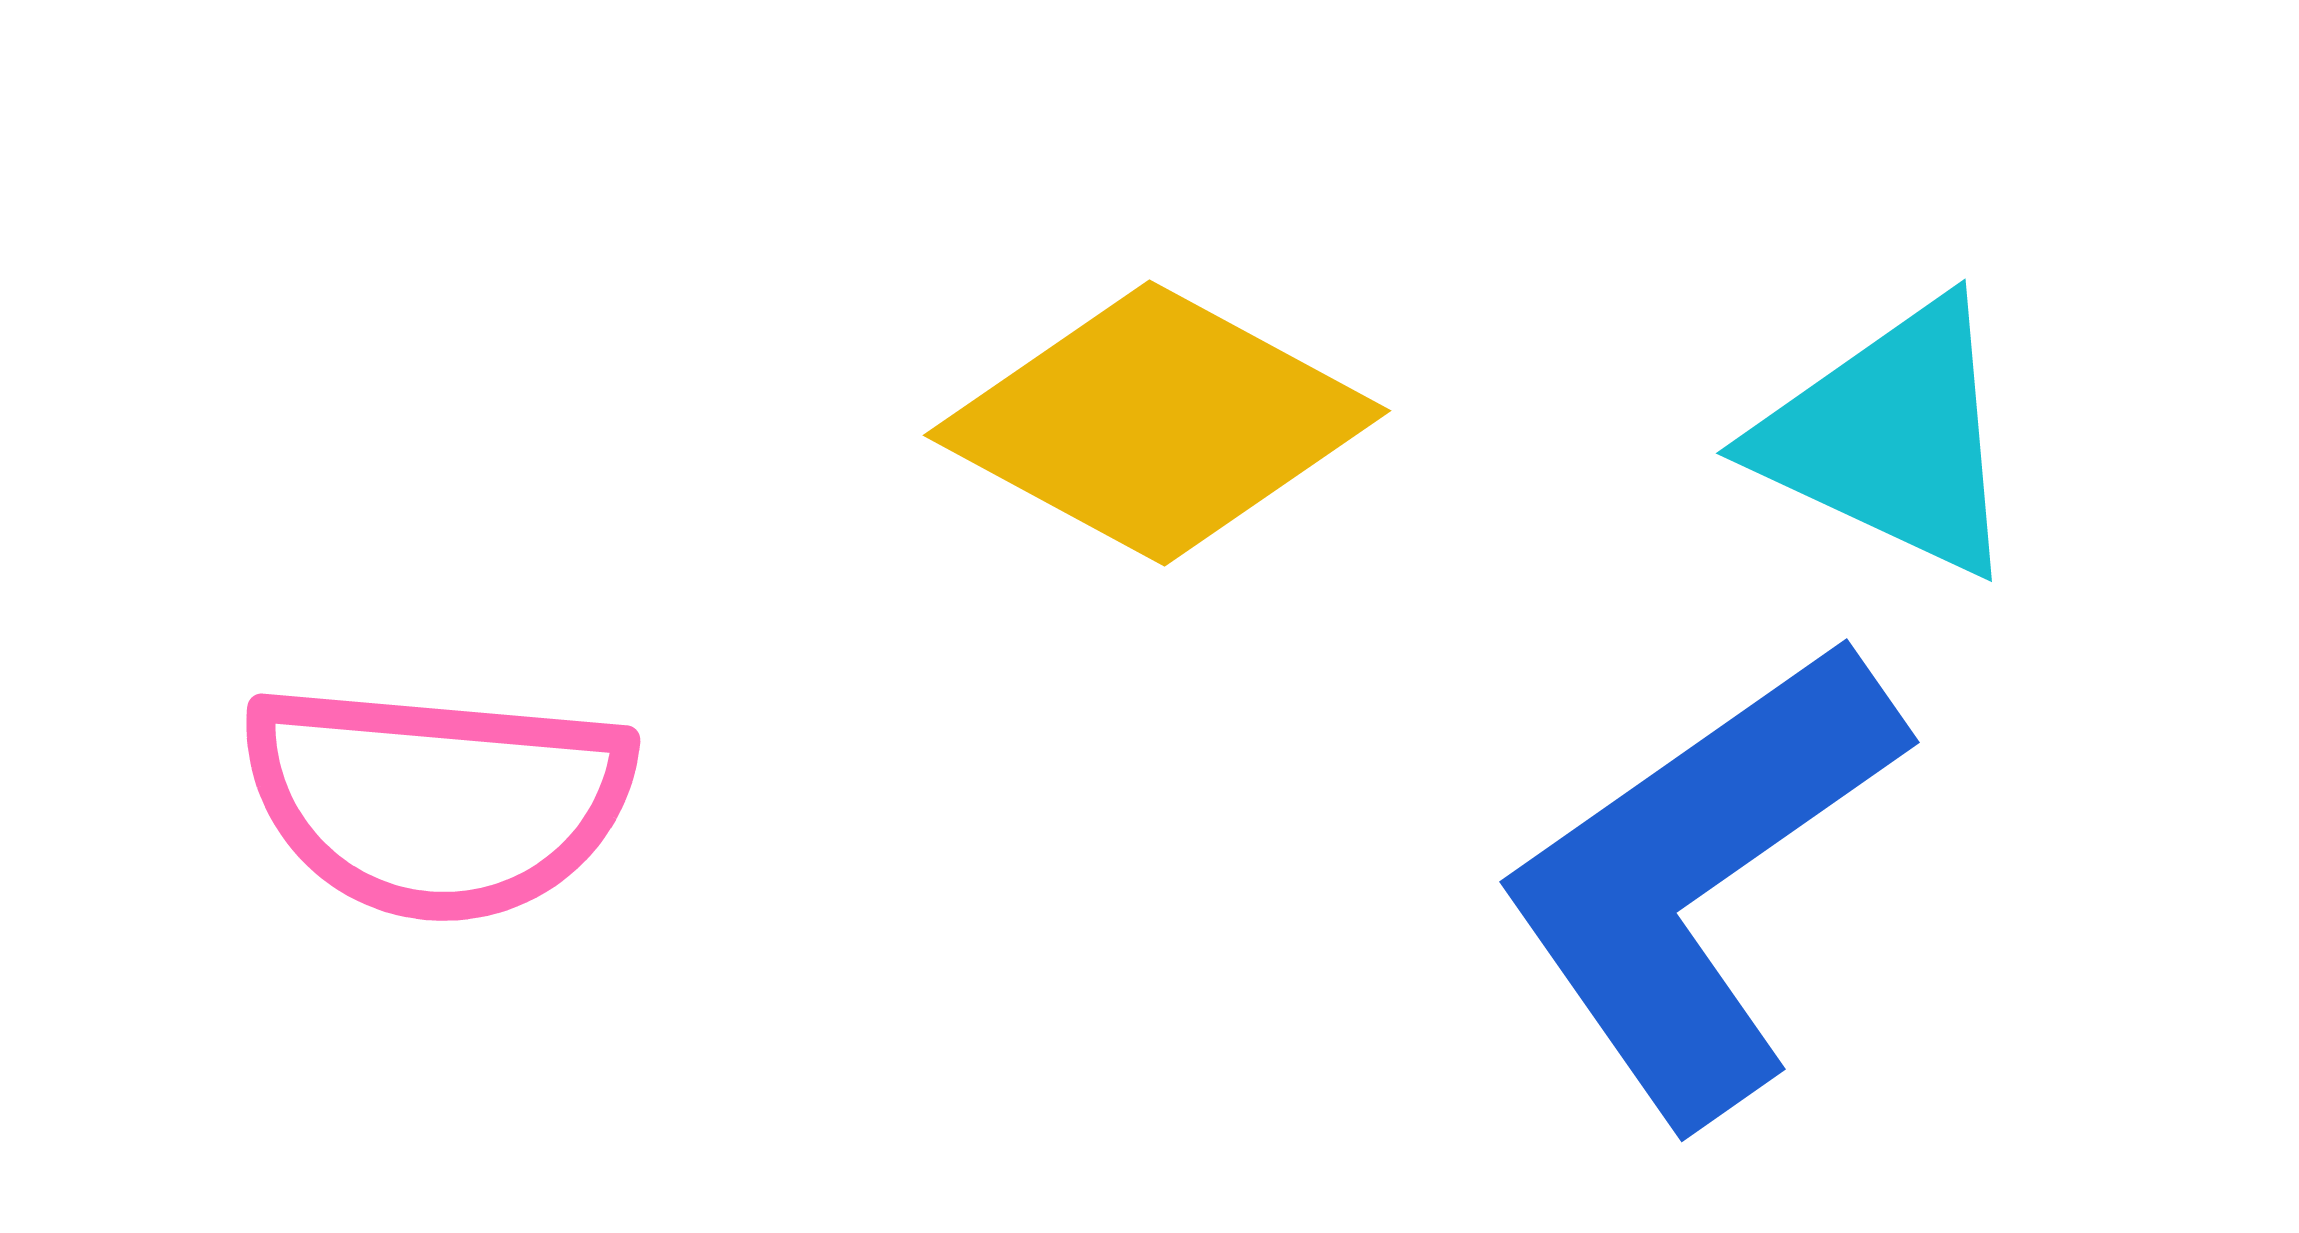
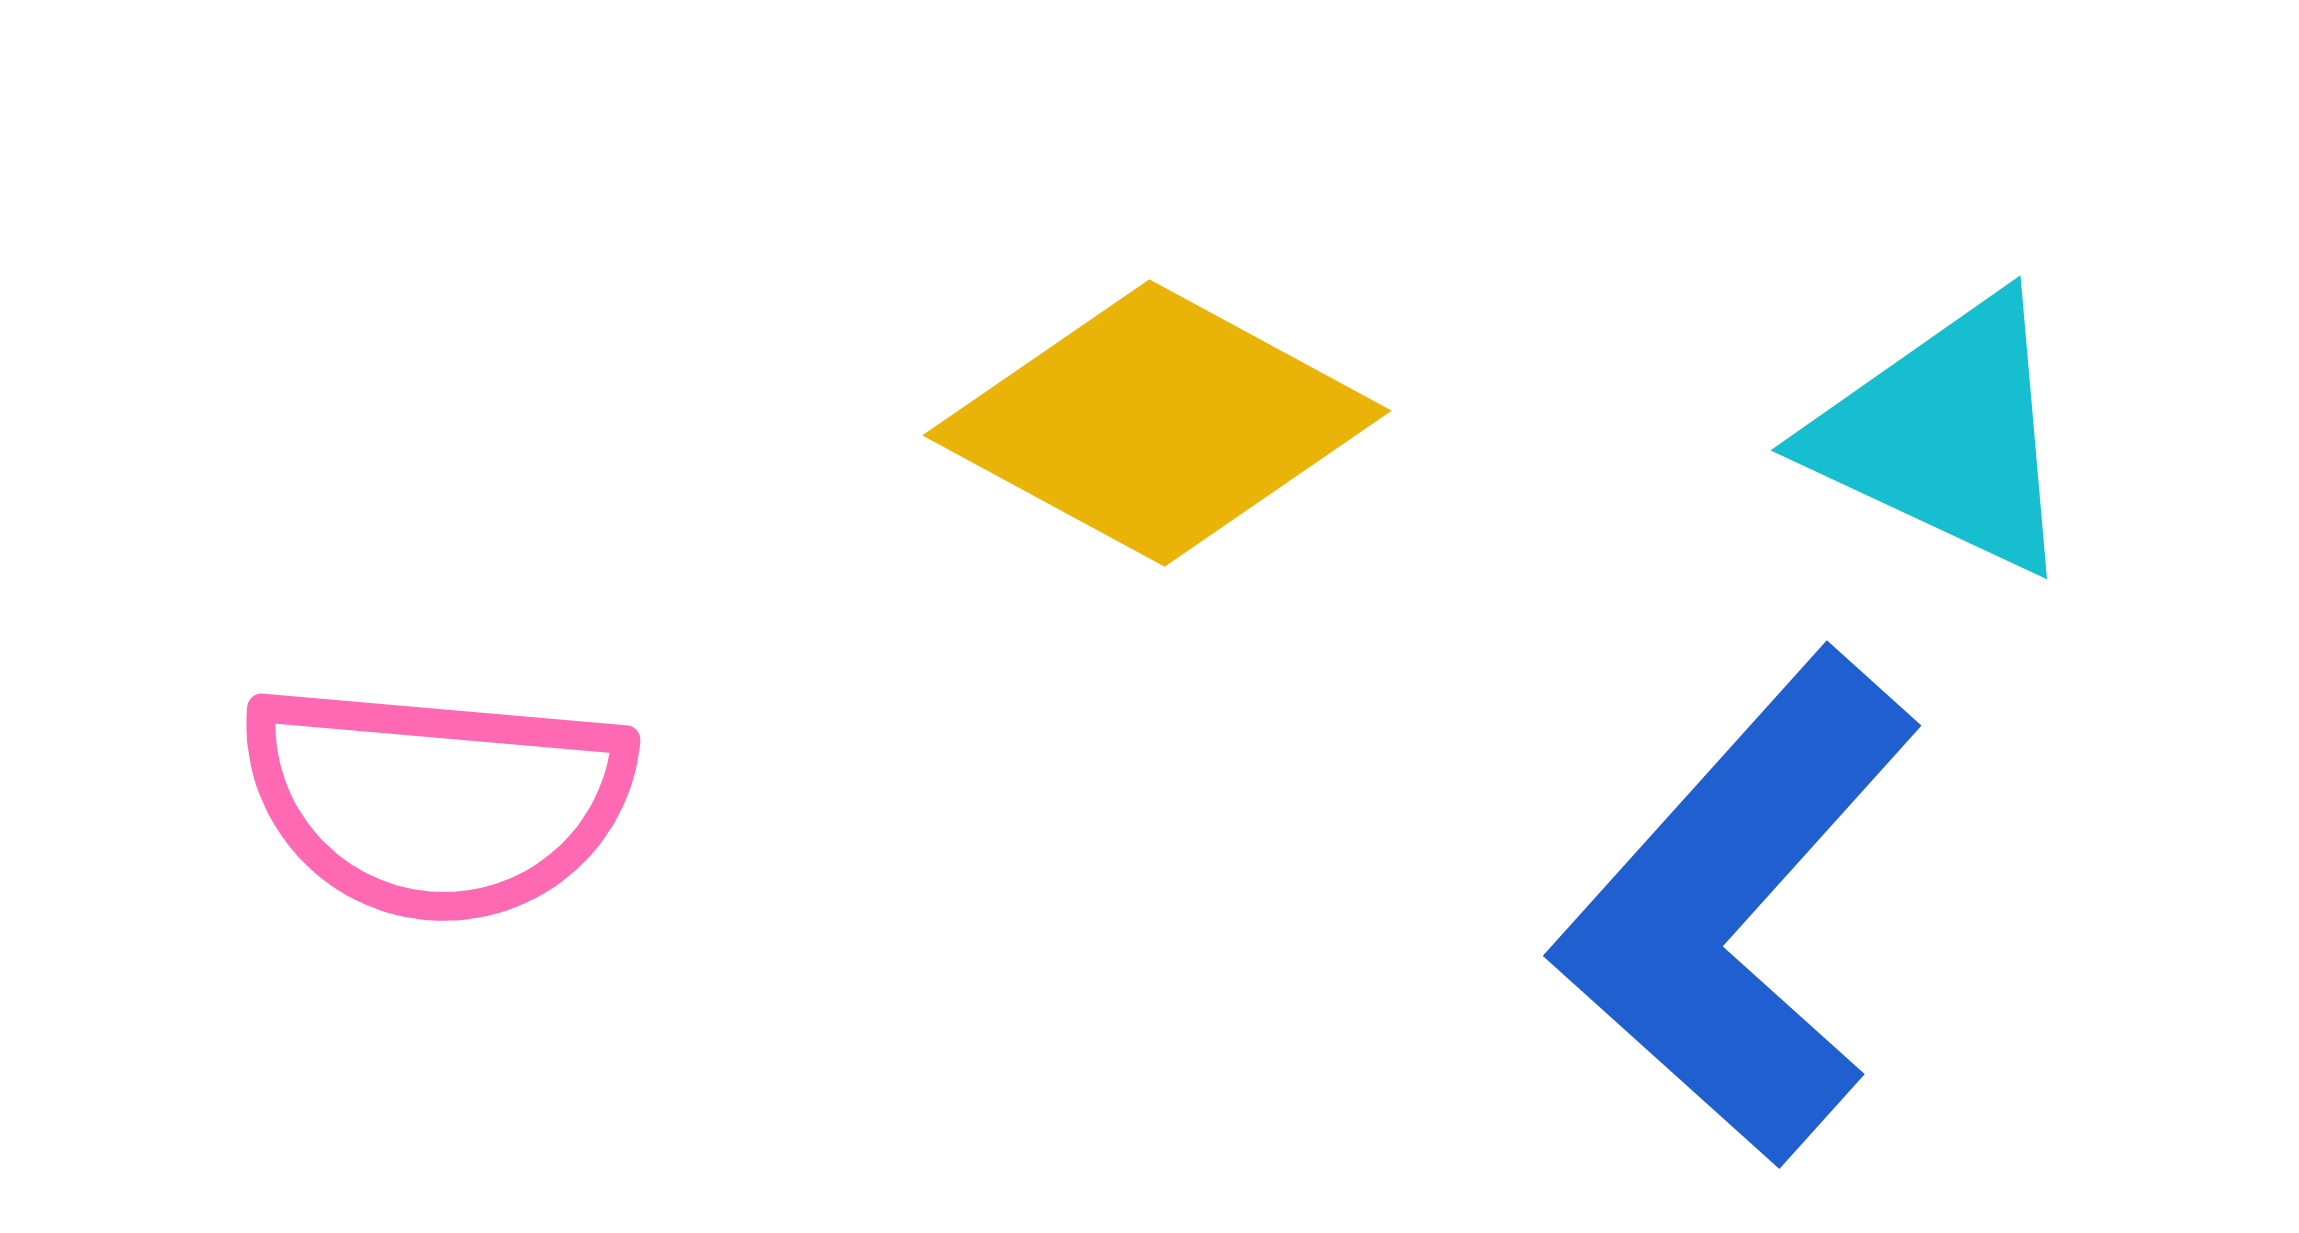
cyan triangle: moved 55 px right, 3 px up
blue L-shape: moved 38 px right, 29 px down; rotated 13 degrees counterclockwise
